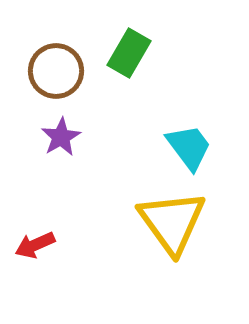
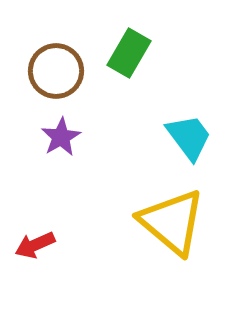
cyan trapezoid: moved 10 px up
yellow triangle: rotated 14 degrees counterclockwise
